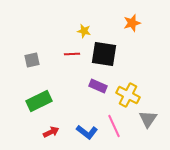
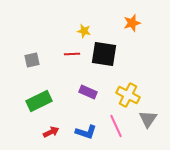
purple rectangle: moved 10 px left, 6 px down
pink line: moved 2 px right
blue L-shape: moved 1 px left; rotated 20 degrees counterclockwise
